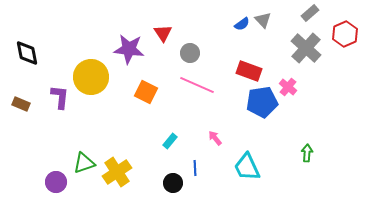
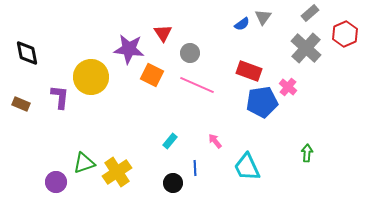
gray triangle: moved 3 px up; rotated 18 degrees clockwise
orange square: moved 6 px right, 17 px up
pink arrow: moved 3 px down
